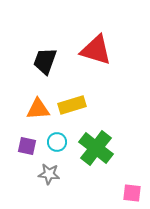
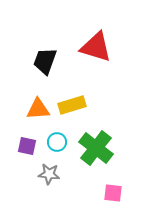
red triangle: moved 3 px up
pink square: moved 19 px left
